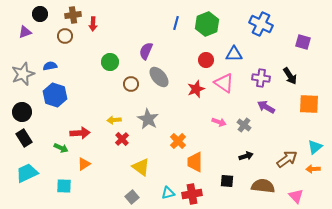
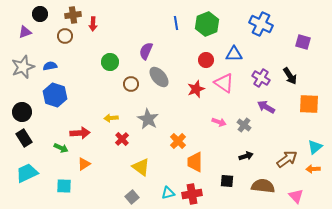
blue line at (176, 23): rotated 24 degrees counterclockwise
gray star at (23, 74): moved 7 px up
purple cross at (261, 78): rotated 24 degrees clockwise
yellow arrow at (114, 120): moved 3 px left, 2 px up
